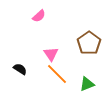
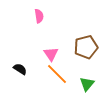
pink semicircle: rotated 56 degrees counterclockwise
brown pentagon: moved 3 px left, 4 px down; rotated 20 degrees clockwise
green triangle: rotated 28 degrees counterclockwise
